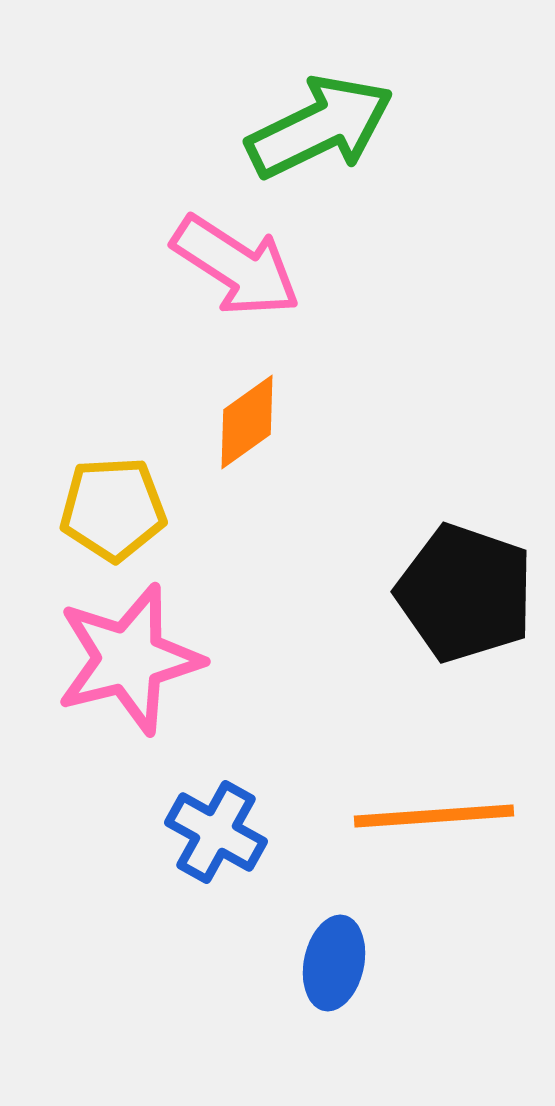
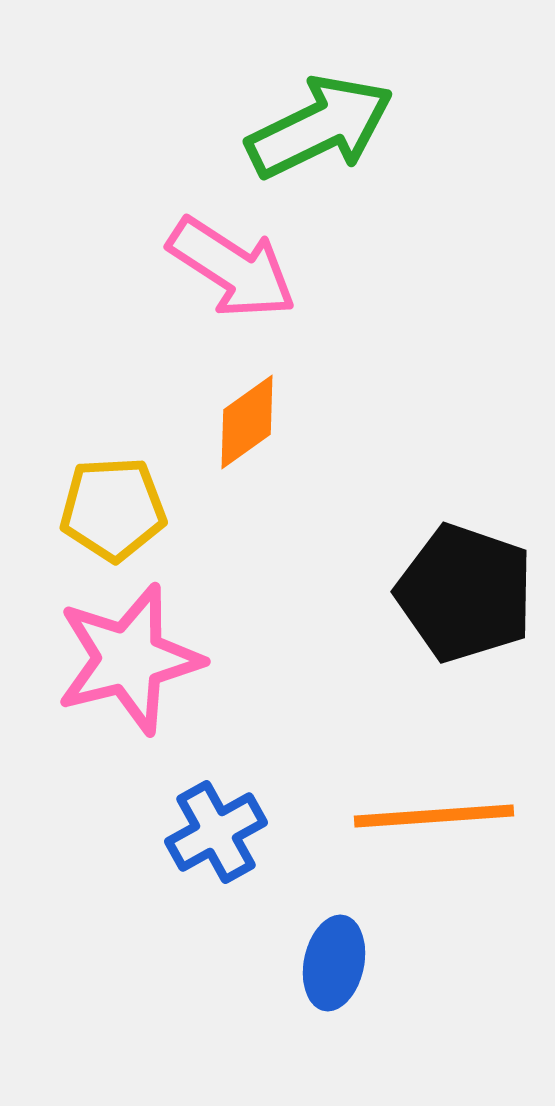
pink arrow: moved 4 px left, 2 px down
blue cross: rotated 32 degrees clockwise
